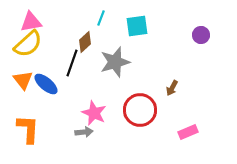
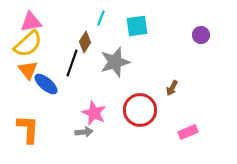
brown diamond: rotated 15 degrees counterclockwise
orange triangle: moved 5 px right, 10 px up
